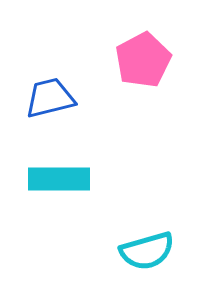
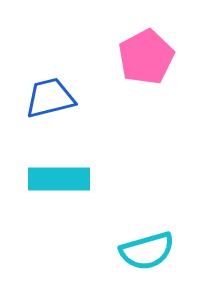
pink pentagon: moved 3 px right, 3 px up
